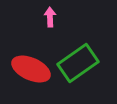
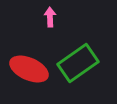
red ellipse: moved 2 px left
